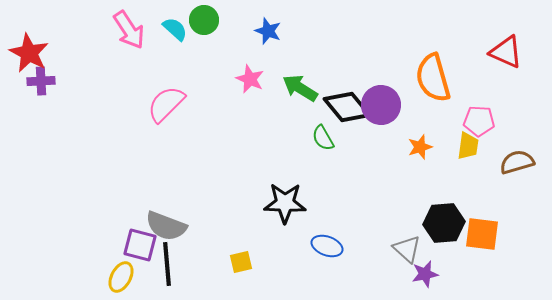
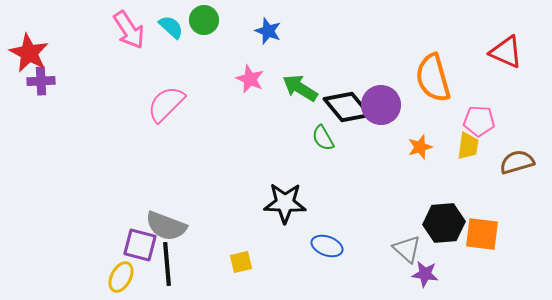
cyan semicircle: moved 4 px left, 2 px up
purple star: rotated 20 degrees clockwise
